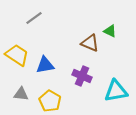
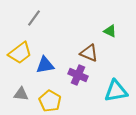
gray line: rotated 18 degrees counterclockwise
brown triangle: moved 1 px left, 10 px down
yellow trapezoid: moved 3 px right, 2 px up; rotated 110 degrees clockwise
purple cross: moved 4 px left, 1 px up
